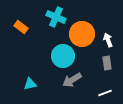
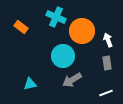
orange circle: moved 3 px up
white line: moved 1 px right
